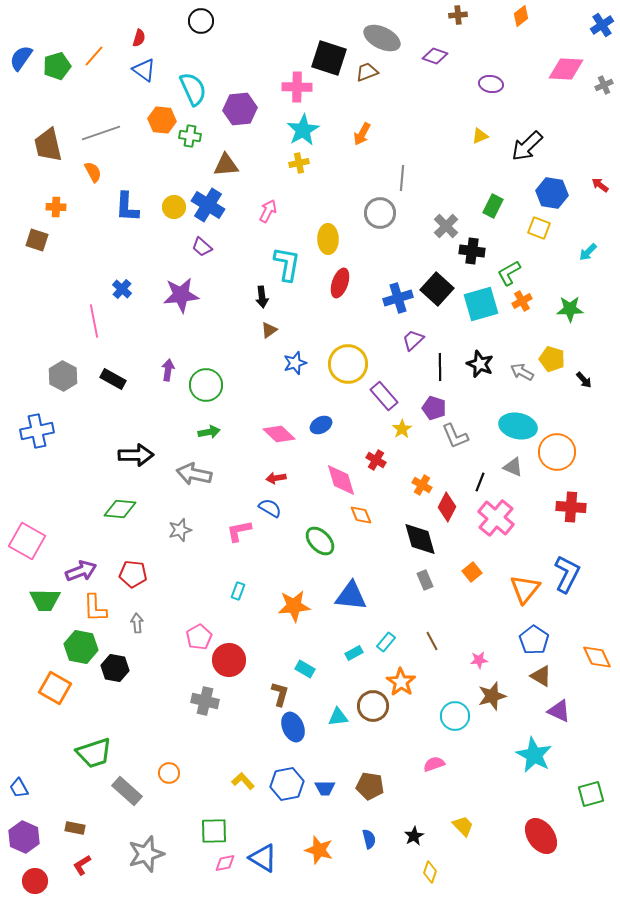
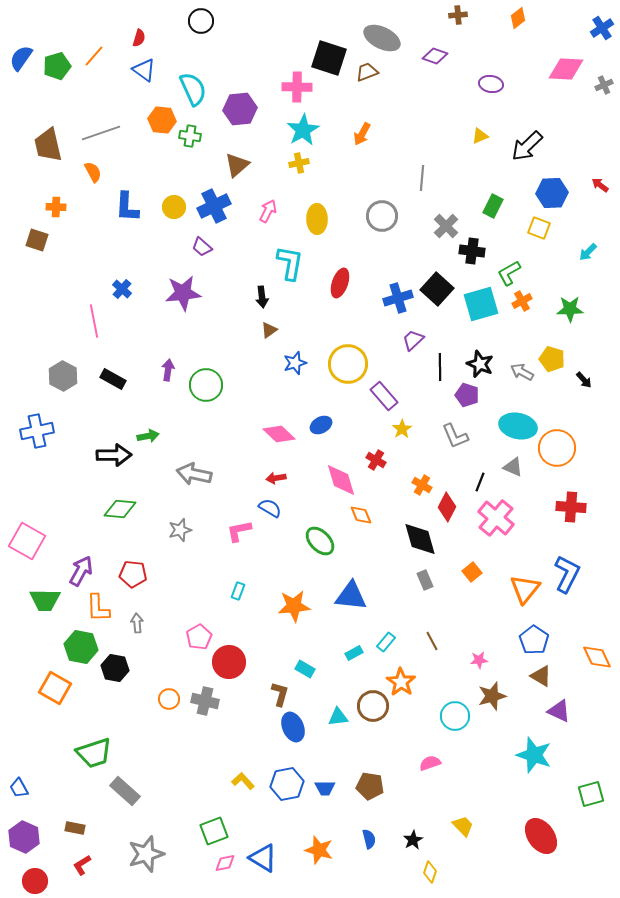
orange diamond at (521, 16): moved 3 px left, 2 px down
blue cross at (602, 25): moved 3 px down
brown triangle at (226, 165): moved 11 px right; rotated 36 degrees counterclockwise
gray line at (402, 178): moved 20 px right
blue hexagon at (552, 193): rotated 12 degrees counterclockwise
blue cross at (208, 205): moved 6 px right, 1 px down; rotated 32 degrees clockwise
gray circle at (380, 213): moved 2 px right, 3 px down
yellow ellipse at (328, 239): moved 11 px left, 20 px up
cyan L-shape at (287, 264): moved 3 px right, 1 px up
purple star at (181, 295): moved 2 px right, 2 px up
purple pentagon at (434, 408): moved 33 px right, 13 px up
green arrow at (209, 432): moved 61 px left, 4 px down
orange circle at (557, 452): moved 4 px up
black arrow at (136, 455): moved 22 px left
purple arrow at (81, 571): rotated 40 degrees counterclockwise
orange L-shape at (95, 608): moved 3 px right
red circle at (229, 660): moved 2 px down
cyan star at (534, 755): rotated 9 degrees counterclockwise
pink semicircle at (434, 764): moved 4 px left, 1 px up
orange circle at (169, 773): moved 74 px up
gray rectangle at (127, 791): moved 2 px left
green square at (214, 831): rotated 20 degrees counterclockwise
black star at (414, 836): moved 1 px left, 4 px down
